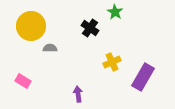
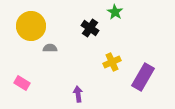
pink rectangle: moved 1 px left, 2 px down
